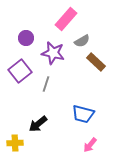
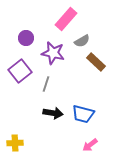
black arrow: moved 15 px right, 11 px up; rotated 132 degrees counterclockwise
pink arrow: rotated 14 degrees clockwise
